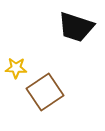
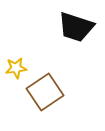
yellow star: rotated 10 degrees counterclockwise
